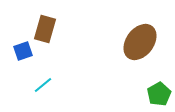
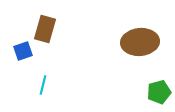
brown ellipse: rotated 48 degrees clockwise
cyan line: rotated 36 degrees counterclockwise
green pentagon: moved 2 px up; rotated 15 degrees clockwise
